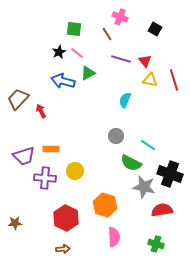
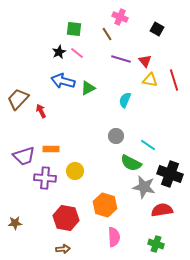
black square: moved 2 px right
green triangle: moved 15 px down
red hexagon: rotated 15 degrees counterclockwise
